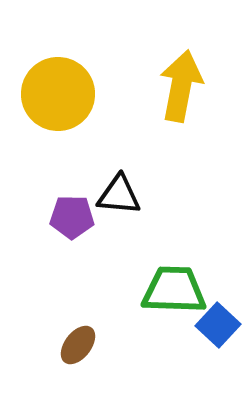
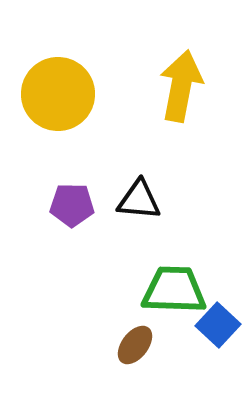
black triangle: moved 20 px right, 5 px down
purple pentagon: moved 12 px up
brown ellipse: moved 57 px right
